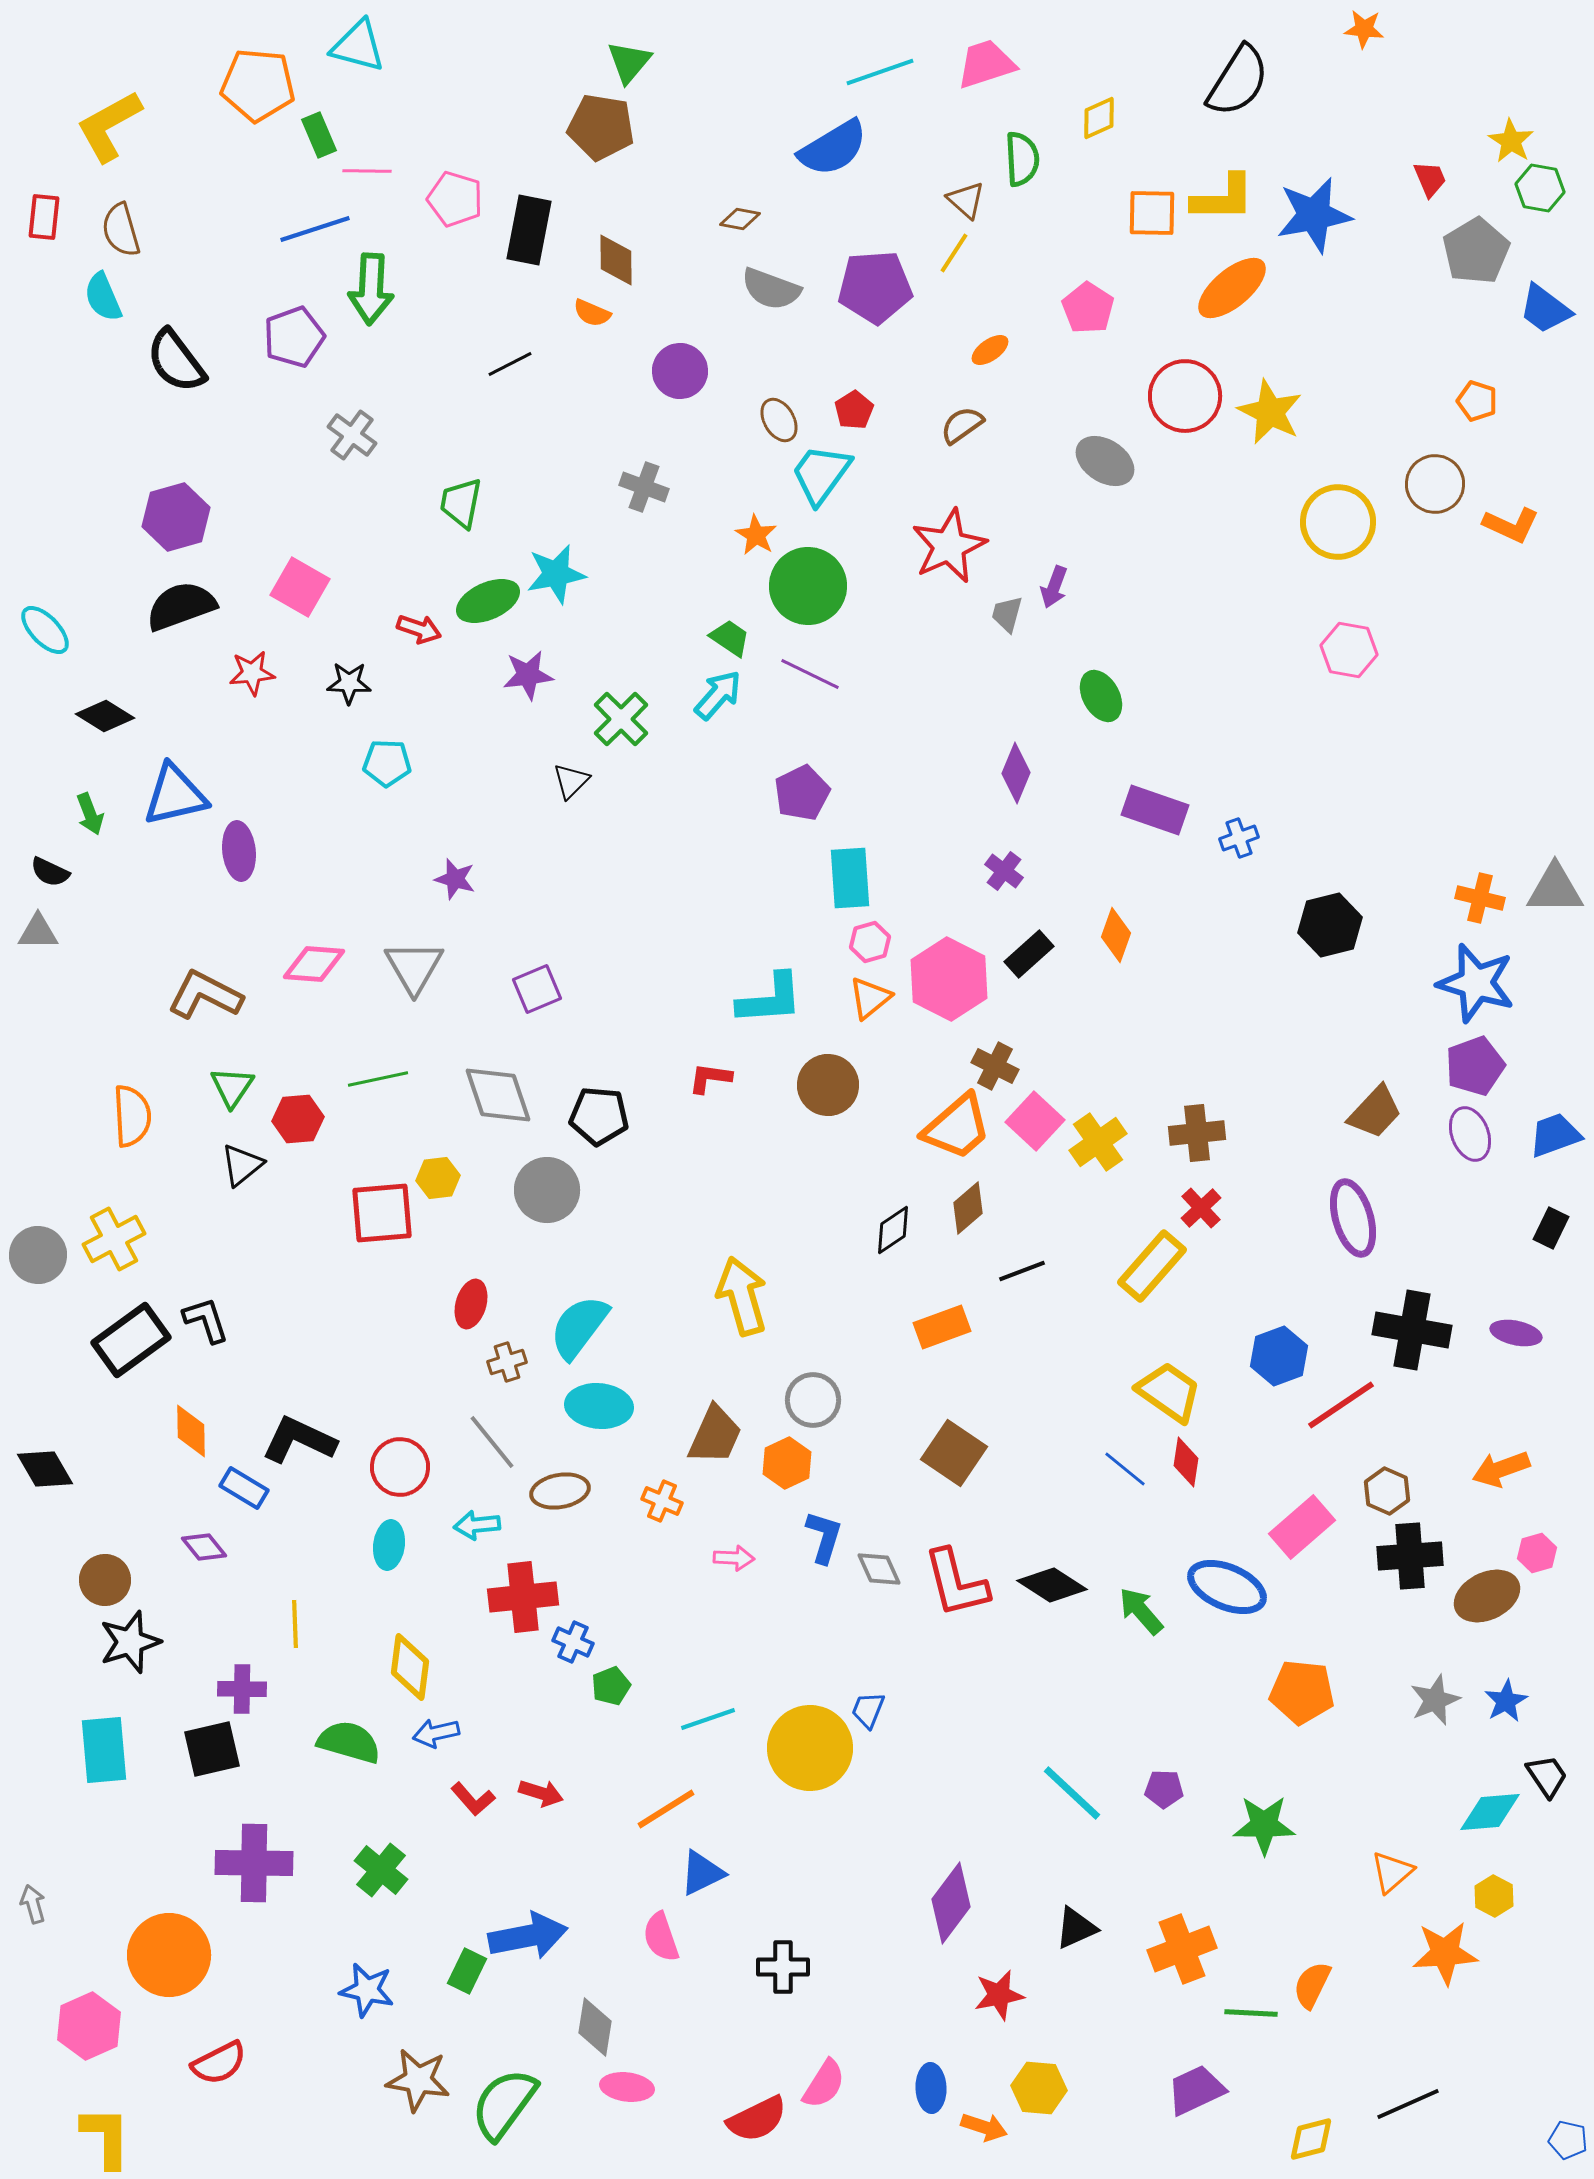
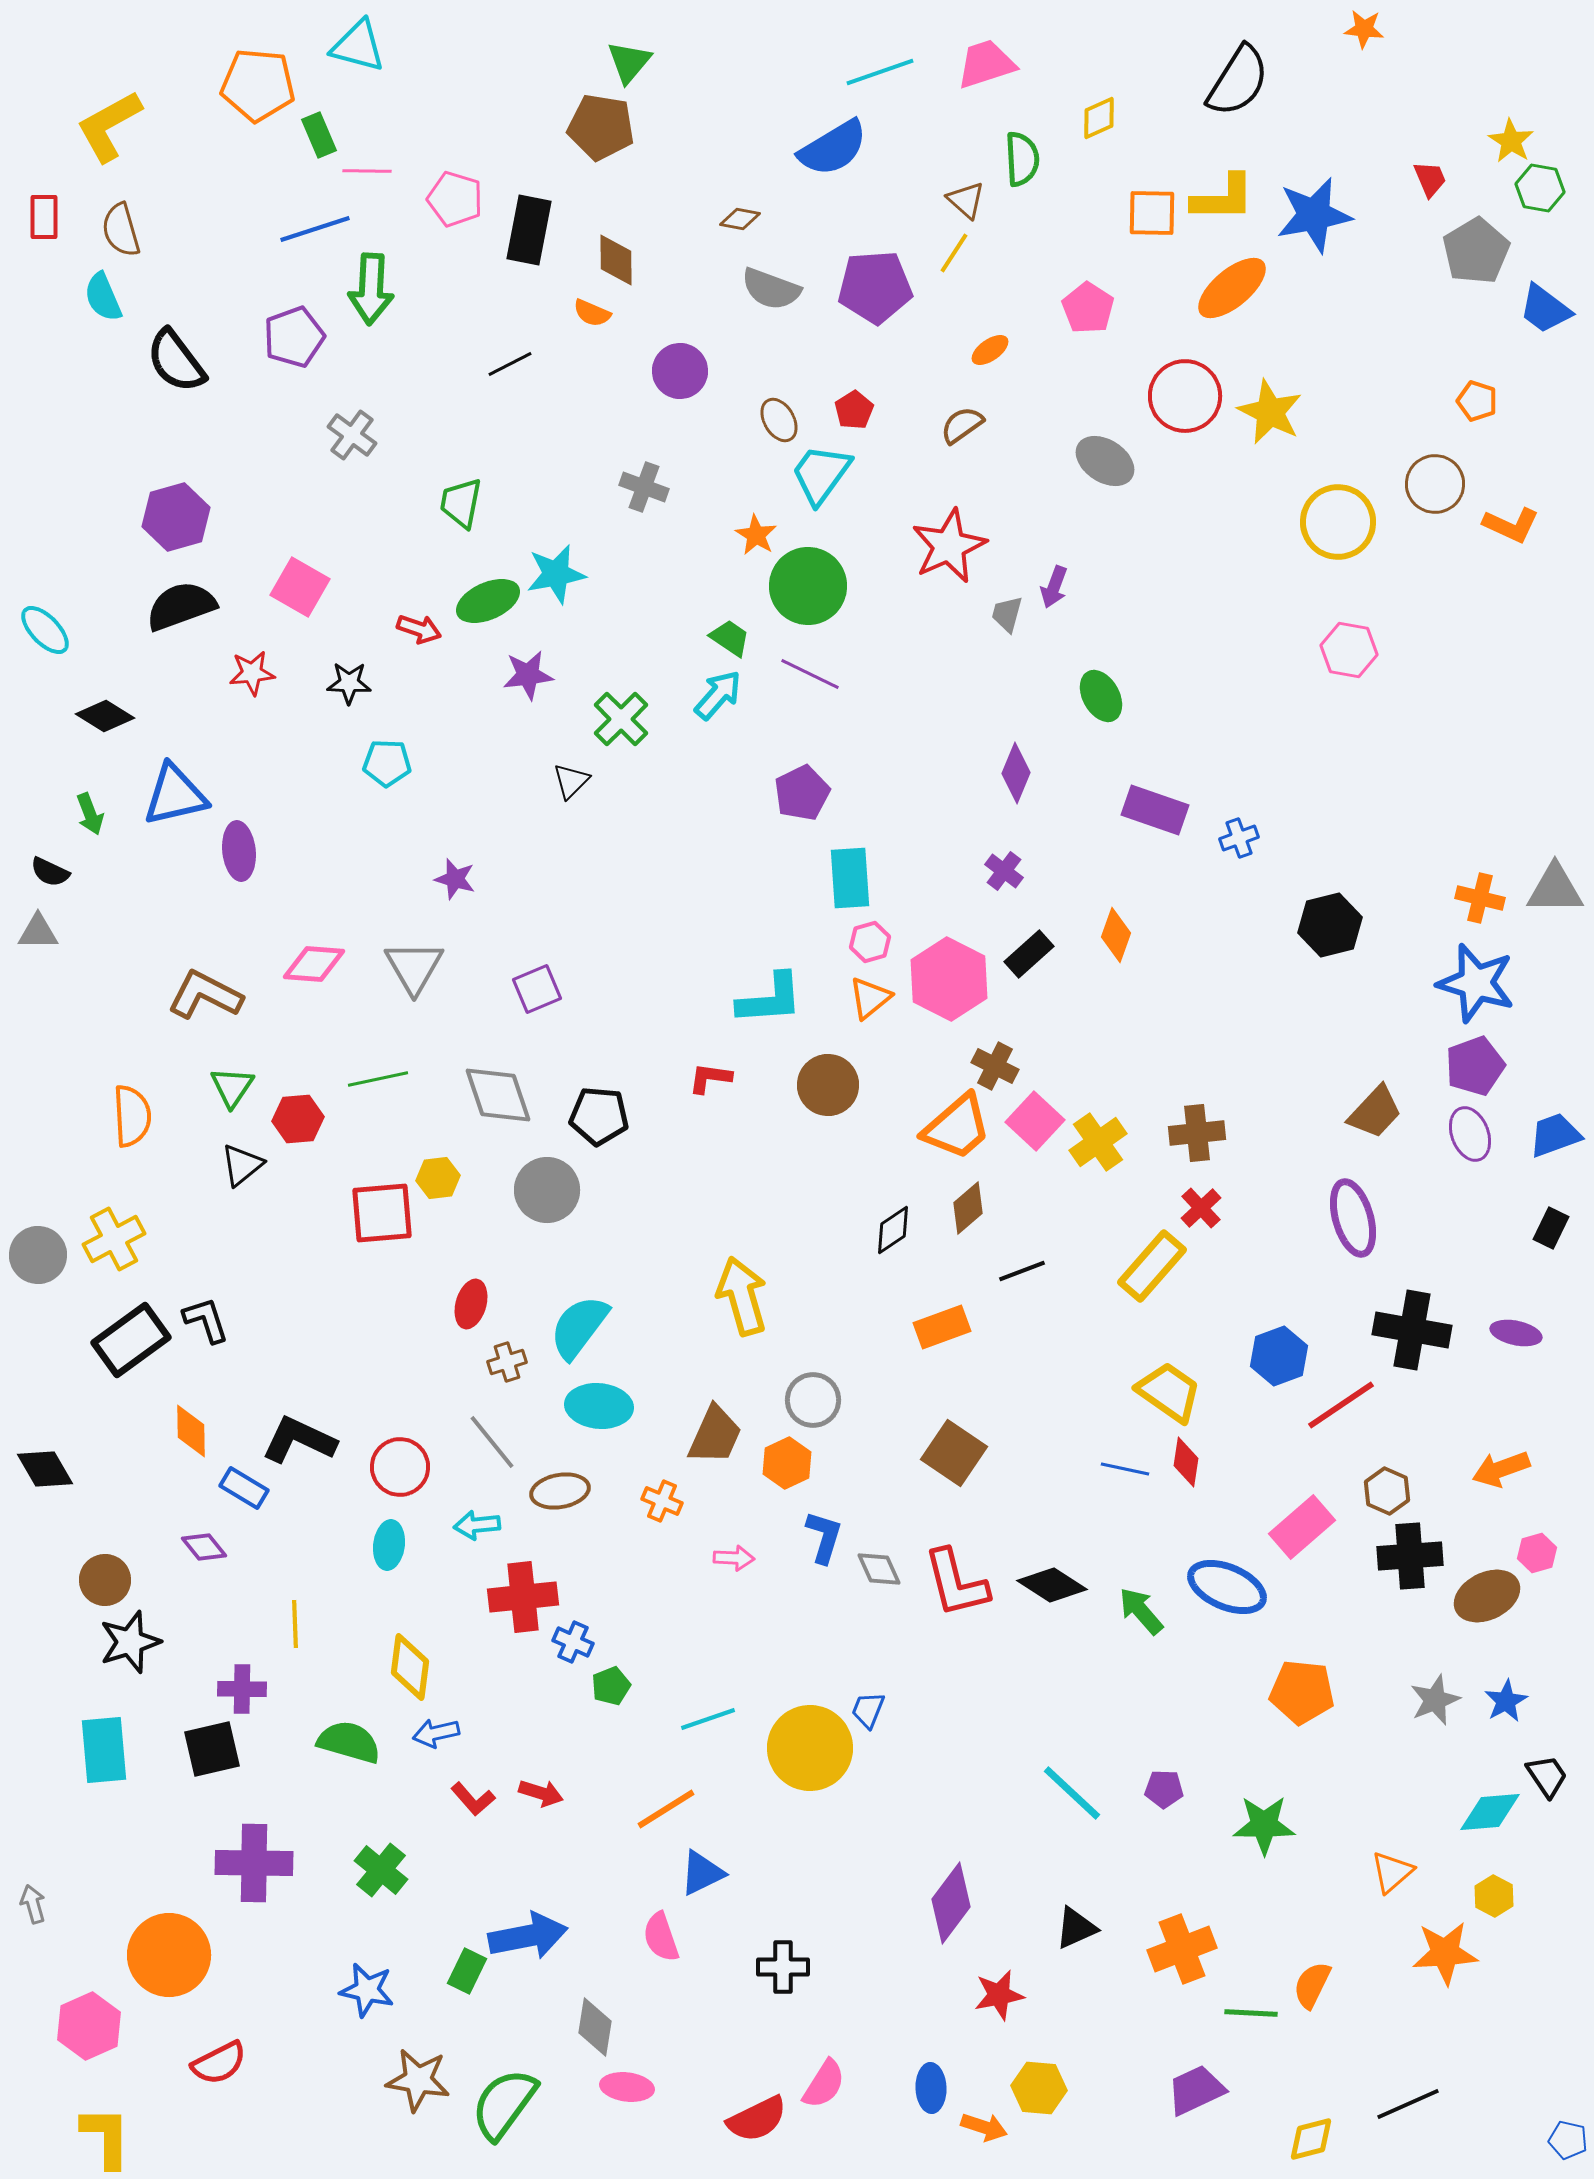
red rectangle at (44, 217): rotated 6 degrees counterclockwise
blue line at (1125, 1469): rotated 27 degrees counterclockwise
